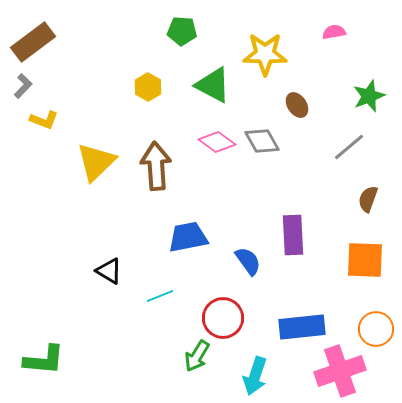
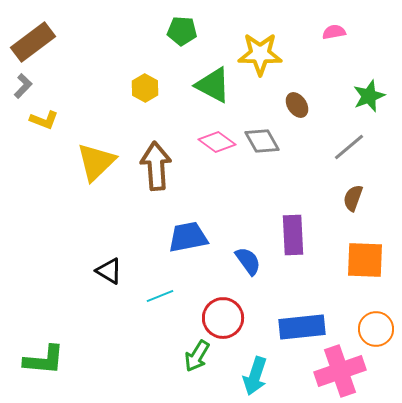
yellow star: moved 5 px left
yellow hexagon: moved 3 px left, 1 px down
brown semicircle: moved 15 px left, 1 px up
